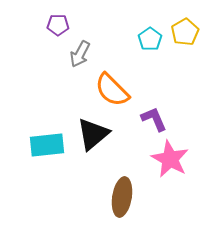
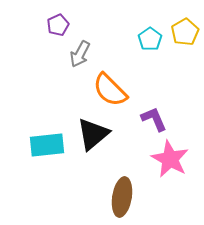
purple pentagon: rotated 25 degrees counterclockwise
orange semicircle: moved 2 px left
